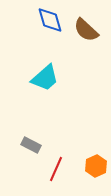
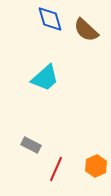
blue diamond: moved 1 px up
